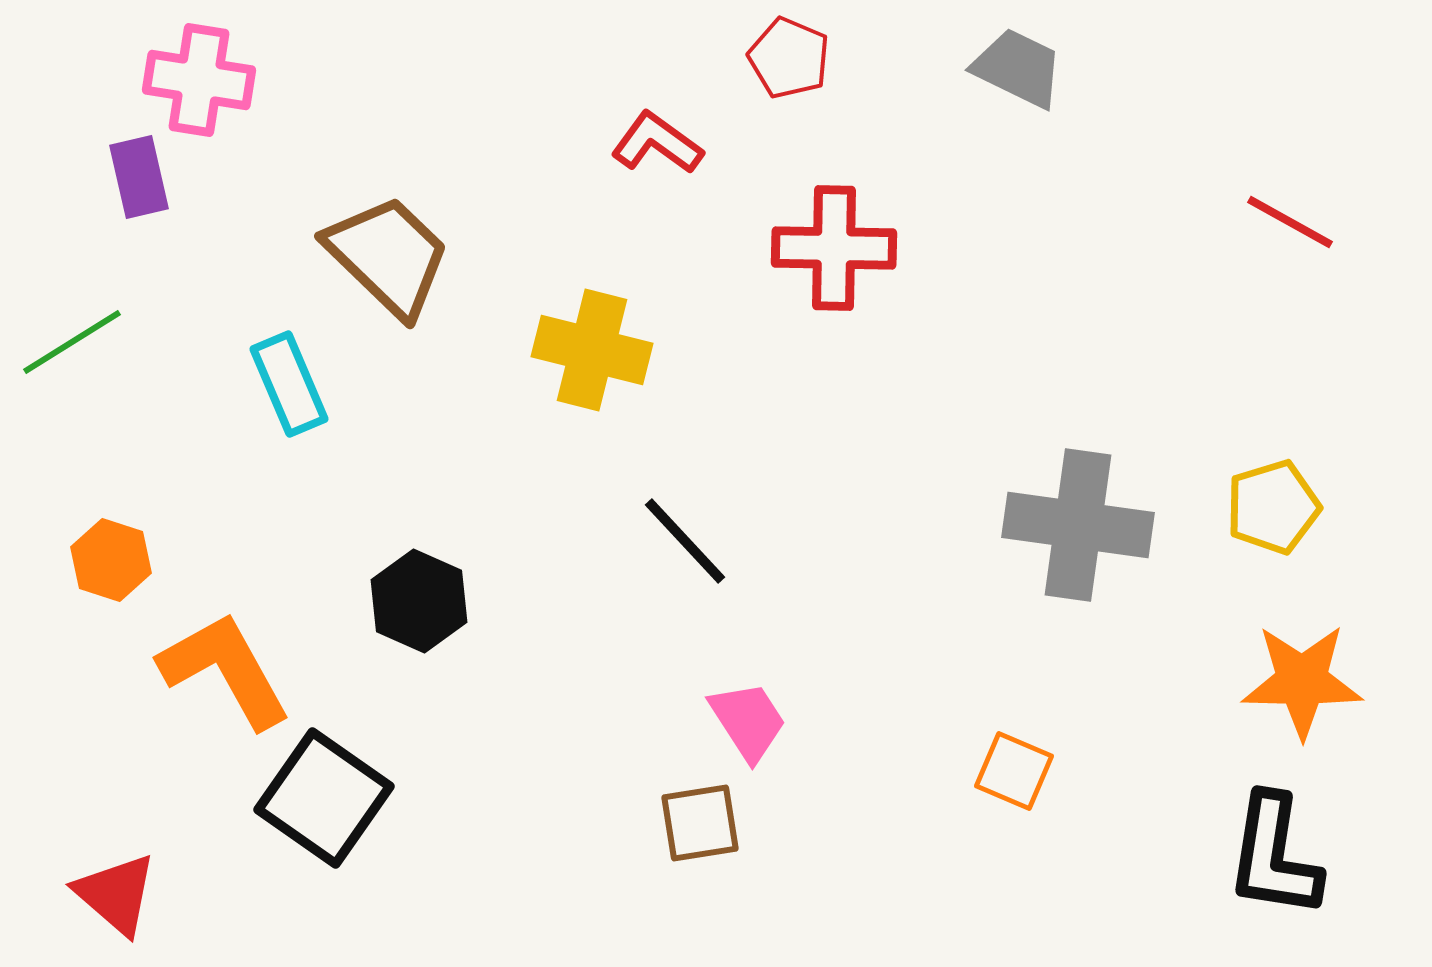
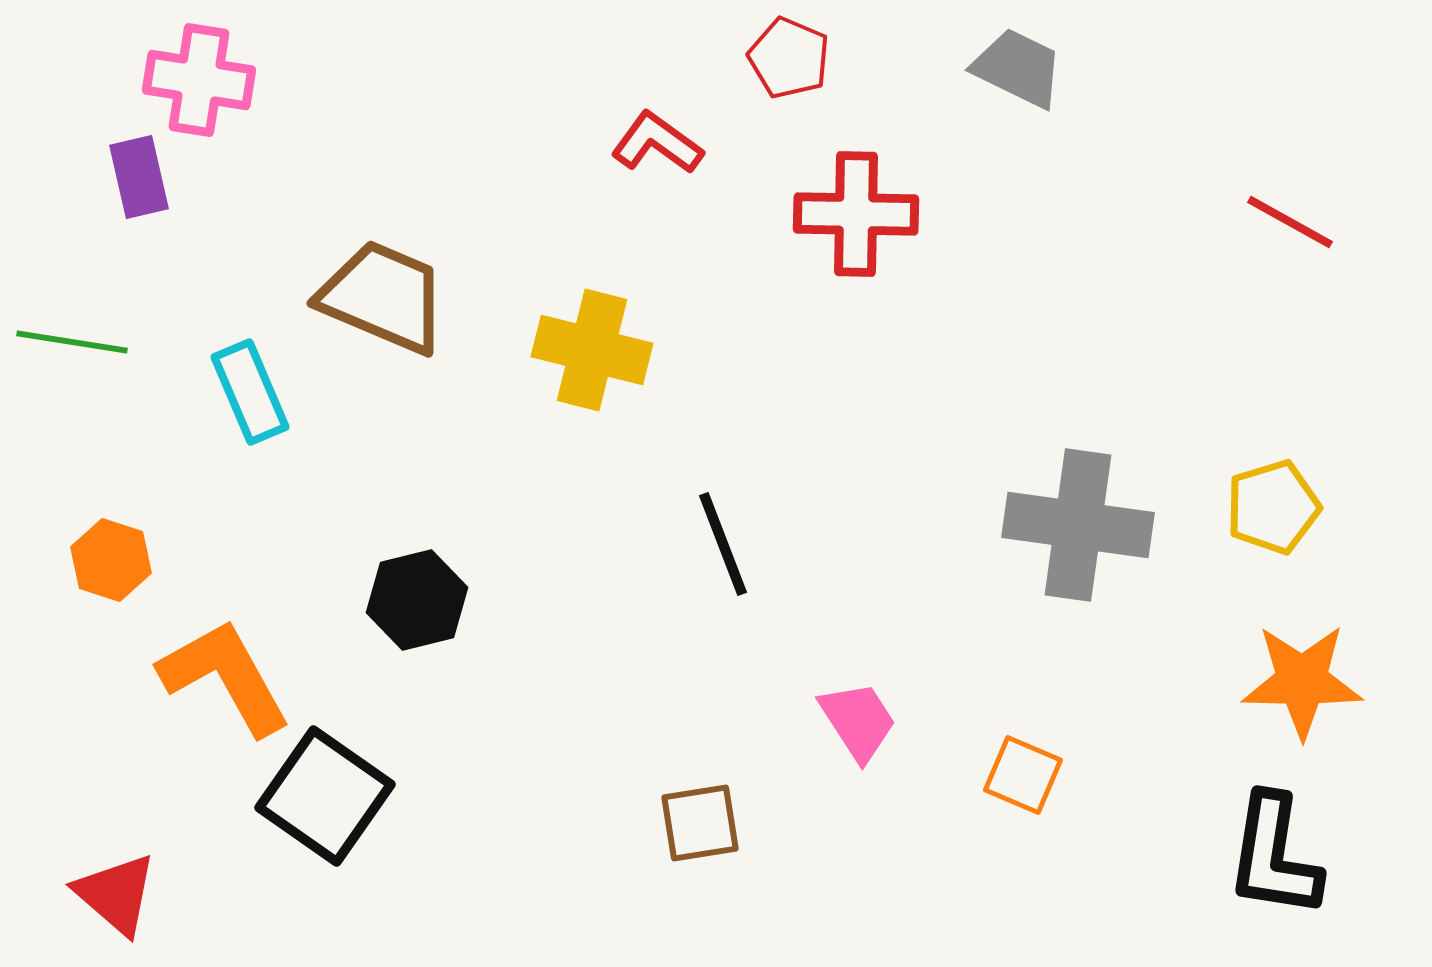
red cross: moved 22 px right, 34 px up
brown trapezoid: moved 5 px left, 41 px down; rotated 21 degrees counterclockwise
green line: rotated 41 degrees clockwise
cyan rectangle: moved 39 px left, 8 px down
black line: moved 38 px right, 3 px down; rotated 22 degrees clockwise
black hexagon: moved 2 px left, 1 px up; rotated 22 degrees clockwise
orange L-shape: moved 7 px down
pink trapezoid: moved 110 px right
orange square: moved 9 px right, 4 px down
black square: moved 1 px right, 2 px up
